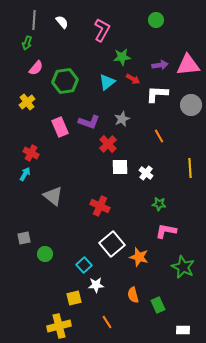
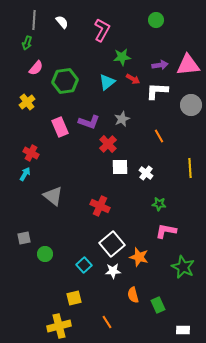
white L-shape at (157, 94): moved 3 px up
white star at (96, 285): moved 17 px right, 14 px up
